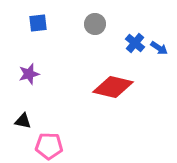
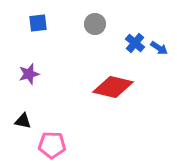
pink pentagon: moved 3 px right, 1 px up
